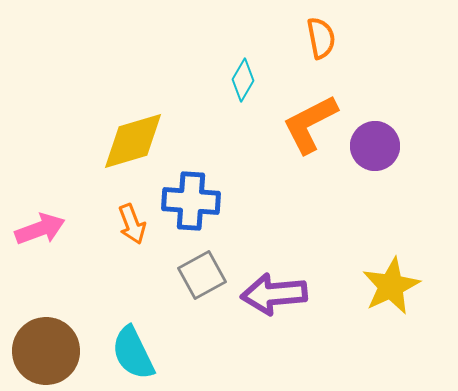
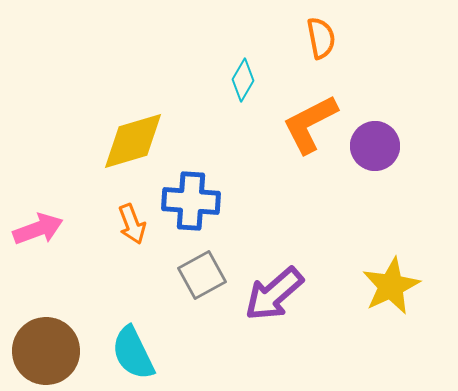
pink arrow: moved 2 px left
purple arrow: rotated 36 degrees counterclockwise
